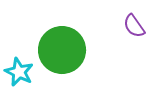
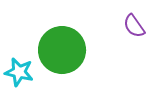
cyan star: rotated 12 degrees counterclockwise
